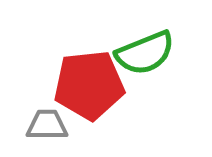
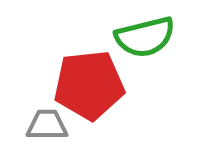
green semicircle: moved 16 px up; rotated 8 degrees clockwise
